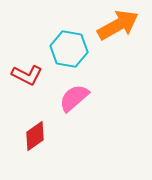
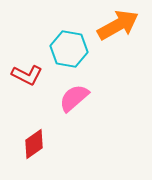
red diamond: moved 1 px left, 8 px down
